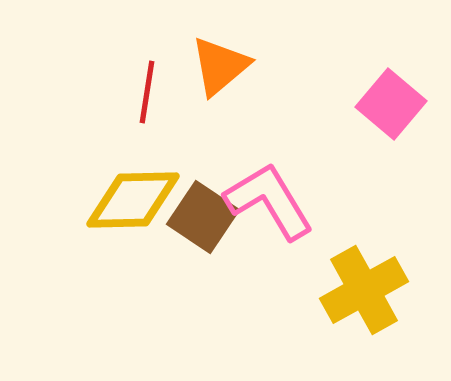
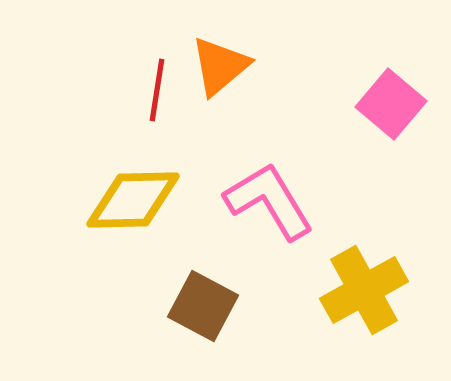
red line: moved 10 px right, 2 px up
brown square: moved 89 px down; rotated 6 degrees counterclockwise
